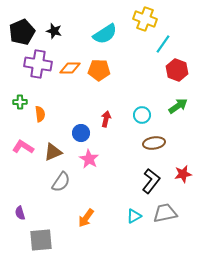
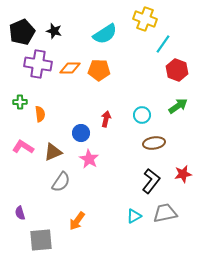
orange arrow: moved 9 px left, 3 px down
